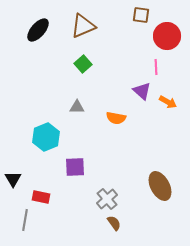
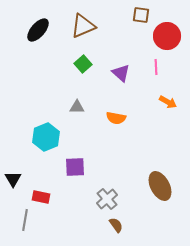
purple triangle: moved 21 px left, 18 px up
brown semicircle: moved 2 px right, 2 px down
